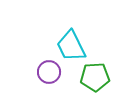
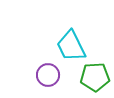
purple circle: moved 1 px left, 3 px down
